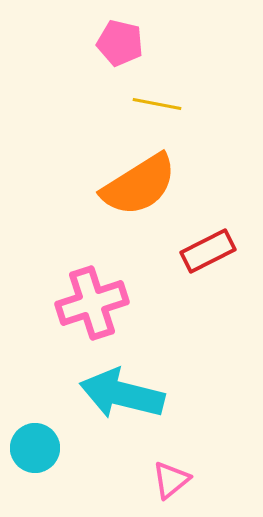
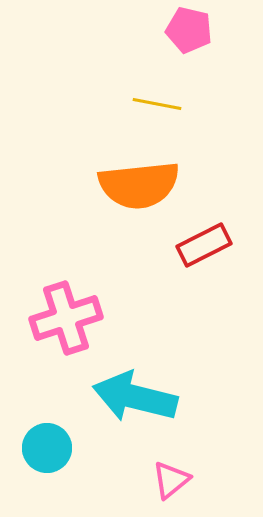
pink pentagon: moved 69 px right, 13 px up
orange semicircle: rotated 26 degrees clockwise
red rectangle: moved 4 px left, 6 px up
pink cross: moved 26 px left, 15 px down
cyan arrow: moved 13 px right, 3 px down
cyan circle: moved 12 px right
